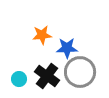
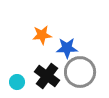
cyan circle: moved 2 px left, 3 px down
